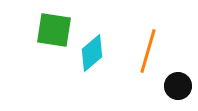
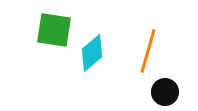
black circle: moved 13 px left, 6 px down
